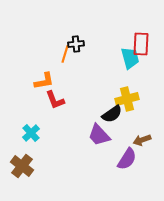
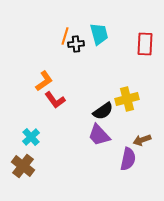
red rectangle: moved 4 px right
orange line: moved 18 px up
cyan trapezoid: moved 31 px left, 24 px up
orange L-shape: rotated 25 degrees counterclockwise
red L-shape: rotated 15 degrees counterclockwise
black semicircle: moved 9 px left, 3 px up
cyan cross: moved 4 px down
purple semicircle: moved 1 px right; rotated 20 degrees counterclockwise
brown cross: moved 1 px right
